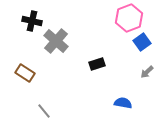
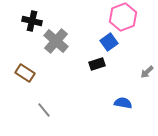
pink hexagon: moved 6 px left, 1 px up
blue square: moved 33 px left
gray line: moved 1 px up
